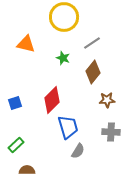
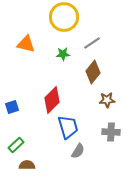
green star: moved 4 px up; rotated 24 degrees counterclockwise
blue square: moved 3 px left, 4 px down
brown semicircle: moved 5 px up
